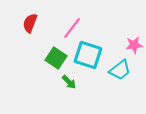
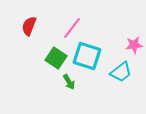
red semicircle: moved 1 px left, 3 px down
cyan square: moved 1 px left, 1 px down
cyan trapezoid: moved 1 px right, 2 px down
green arrow: rotated 14 degrees clockwise
